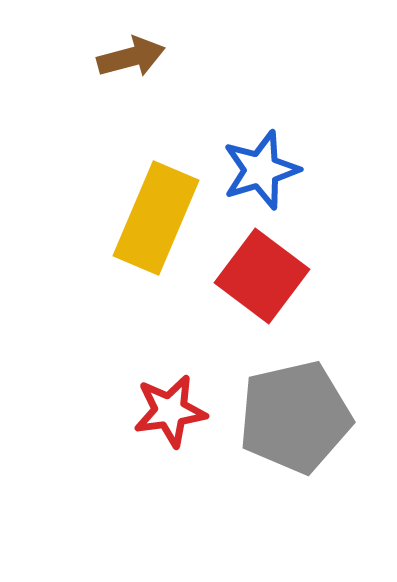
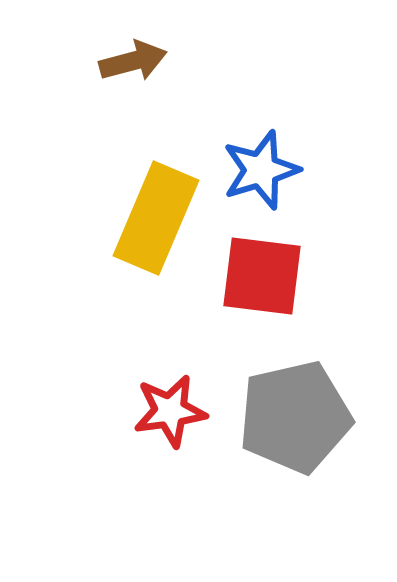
brown arrow: moved 2 px right, 4 px down
red square: rotated 30 degrees counterclockwise
